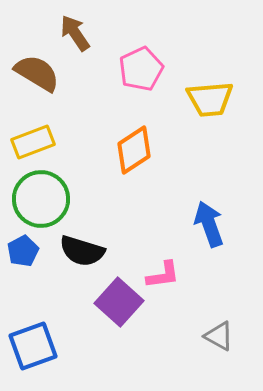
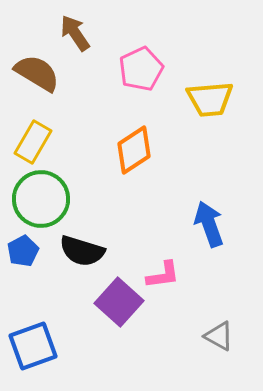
yellow rectangle: rotated 39 degrees counterclockwise
